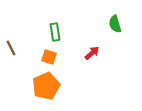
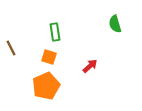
red arrow: moved 2 px left, 13 px down
